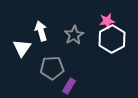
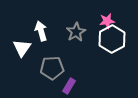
gray star: moved 2 px right, 3 px up
